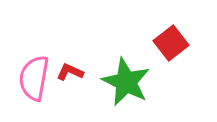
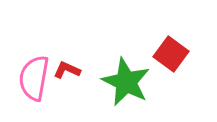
red square: moved 11 px down; rotated 16 degrees counterclockwise
red L-shape: moved 3 px left, 2 px up
